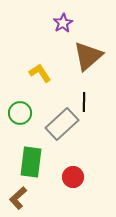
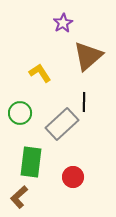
brown L-shape: moved 1 px right, 1 px up
